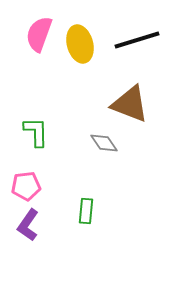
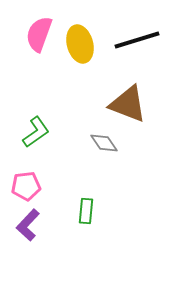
brown triangle: moved 2 px left
green L-shape: rotated 56 degrees clockwise
purple L-shape: rotated 8 degrees clockwise
